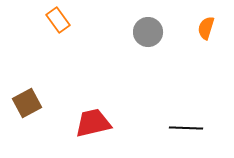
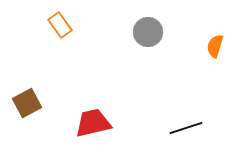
orange rectangle: moved 2 px right, 5 px down
orange semicircle: moved 9 px right, 18 px down
black line: rotated 20 degrees counterclockwise
